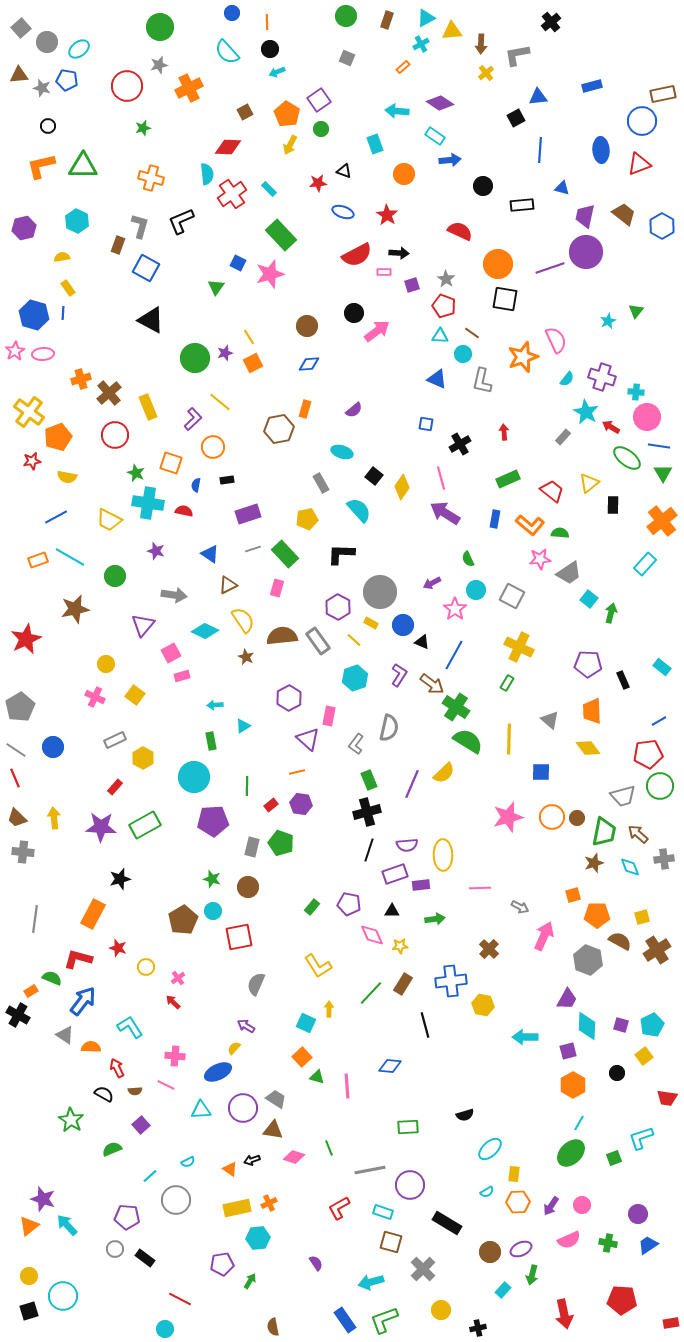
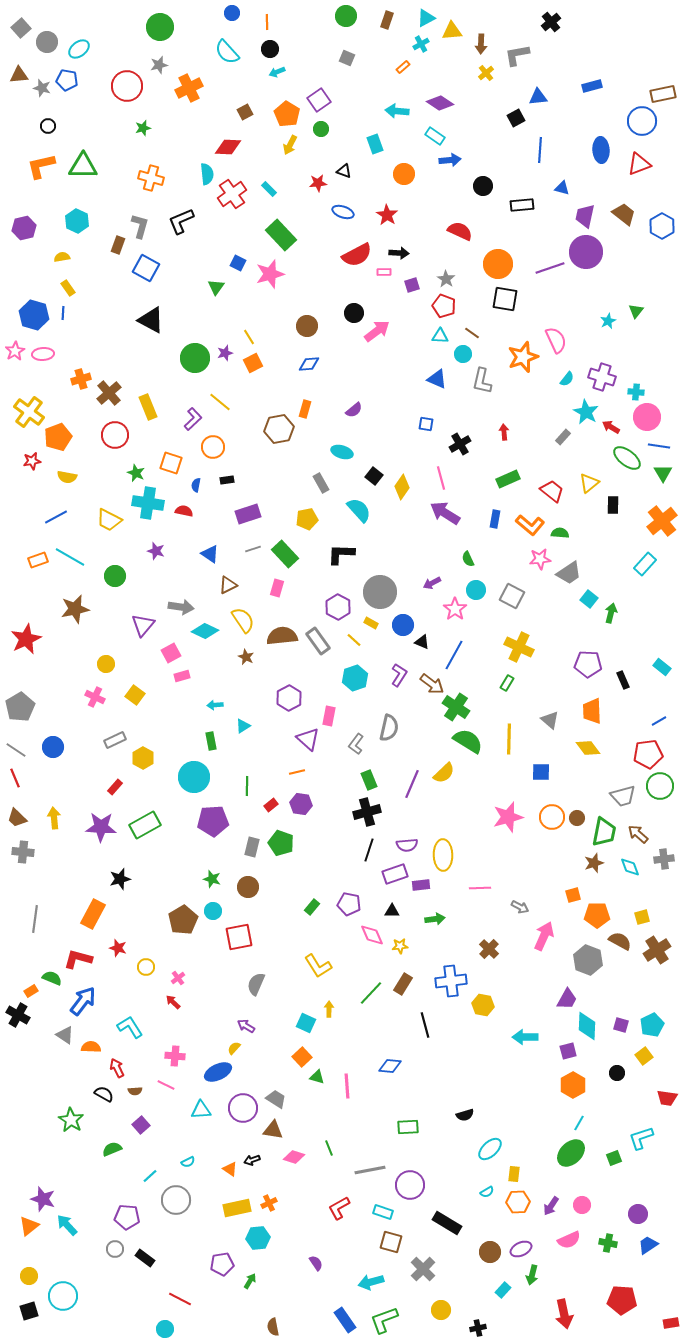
gray arrow at (174, 595): moved 7 px right, 12 px down
